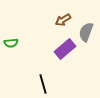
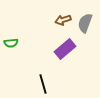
brown arrow: rotated 14 degrees clockwise
gray semicircle: moved 1 px left, 9 px up
